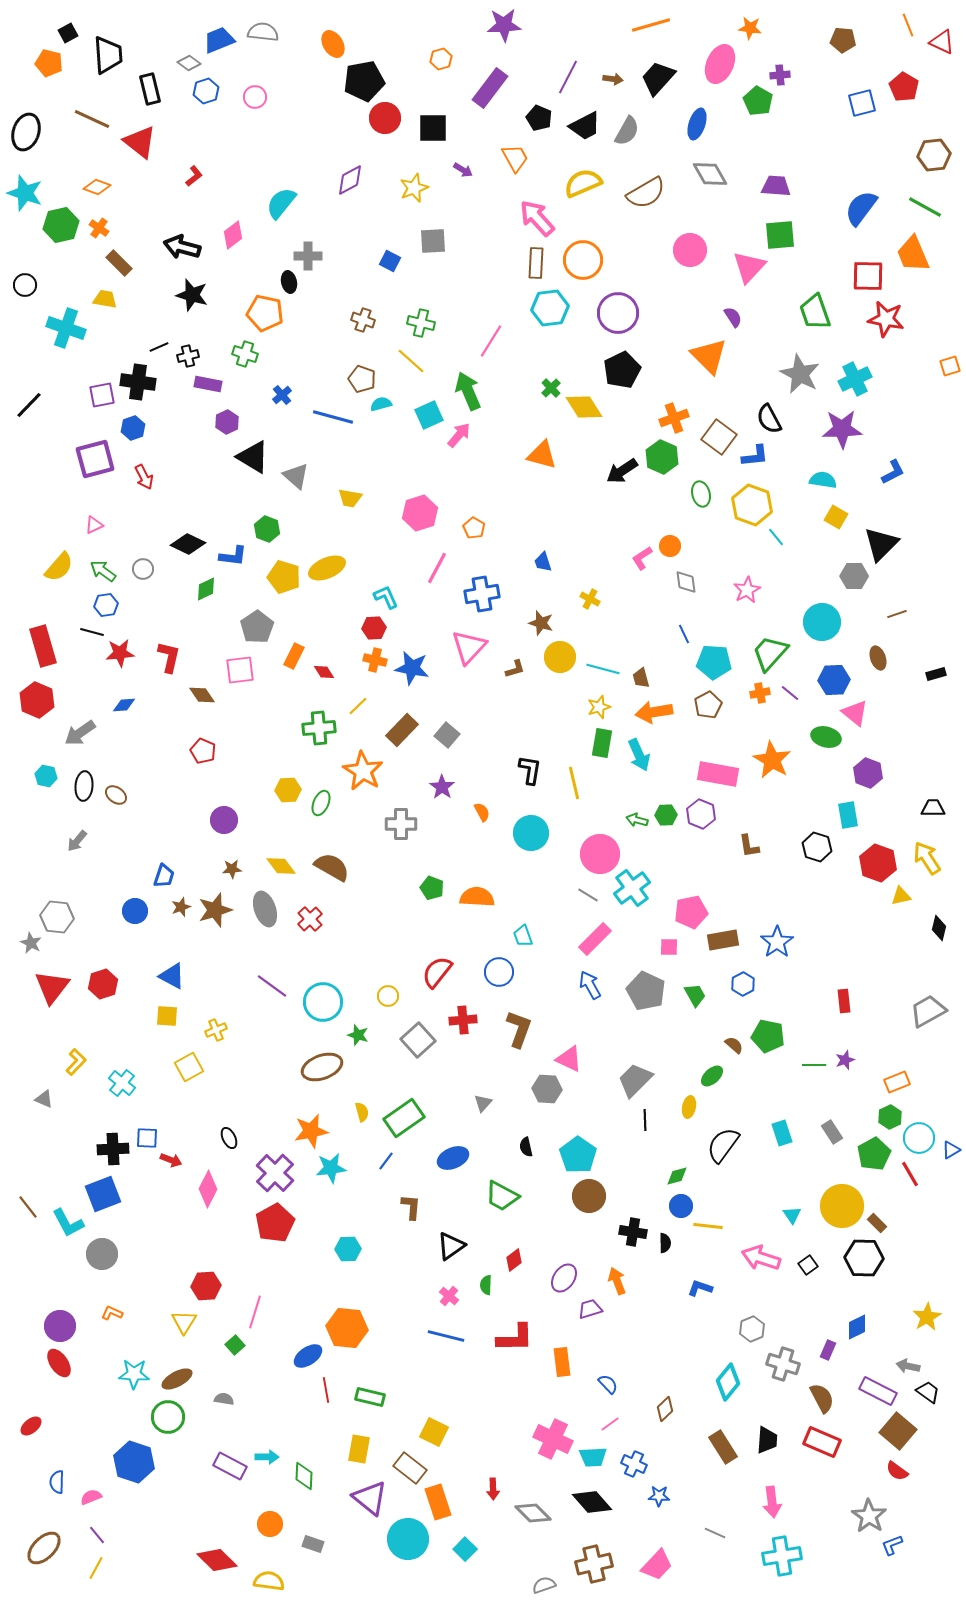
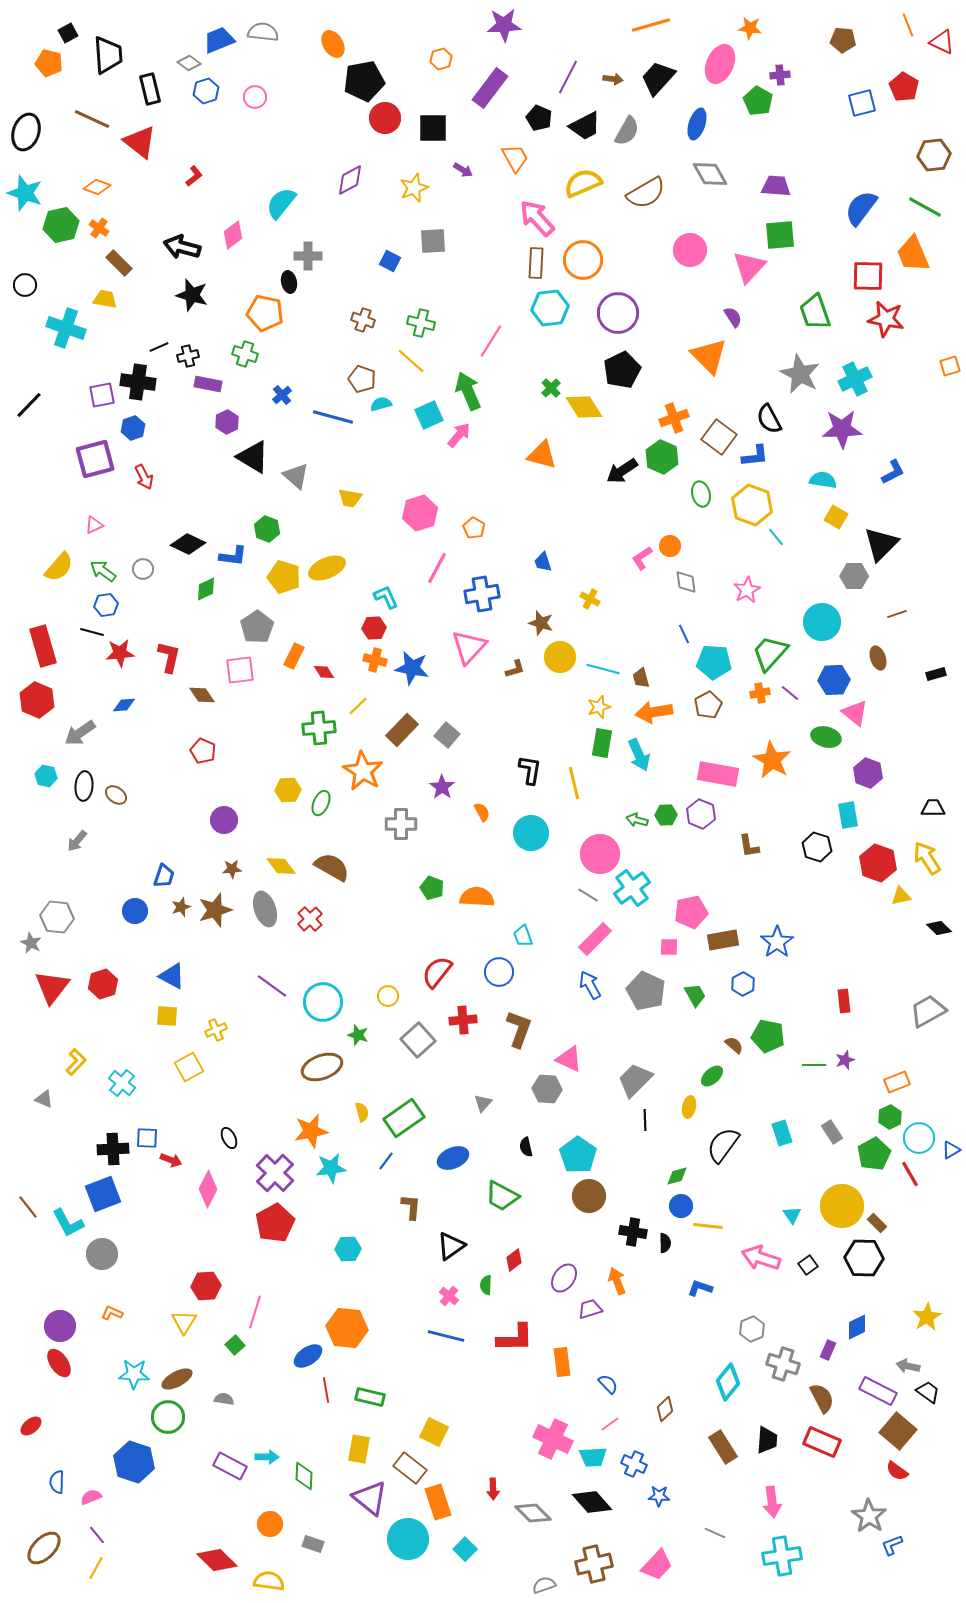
black diamond at (939, 928): rotated 60 degrees counterclockwise
